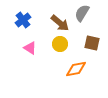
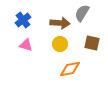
brown arrow: rotated 36 degrees counterclockwise
pink triangle: moved 4 px left, 3 px up; rotated 16 degrees counterclockwise
orange diamond: moved 6 px left
